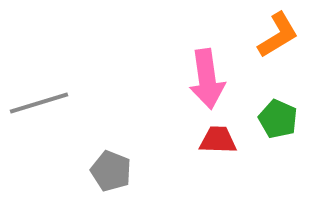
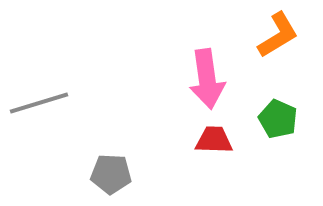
red trapezoid: moved 4 px left
gray pentagon: moved 3 px down; rotated 18 degrees counterclockwise
